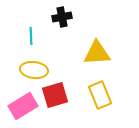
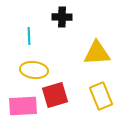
black cross: rotated 12 degrees clockwise
cyan line: moved 2 px left
yellow rectangle: moved 1 px right, 1 px down
pink rectangle: rotated 28 degrees clockwise
